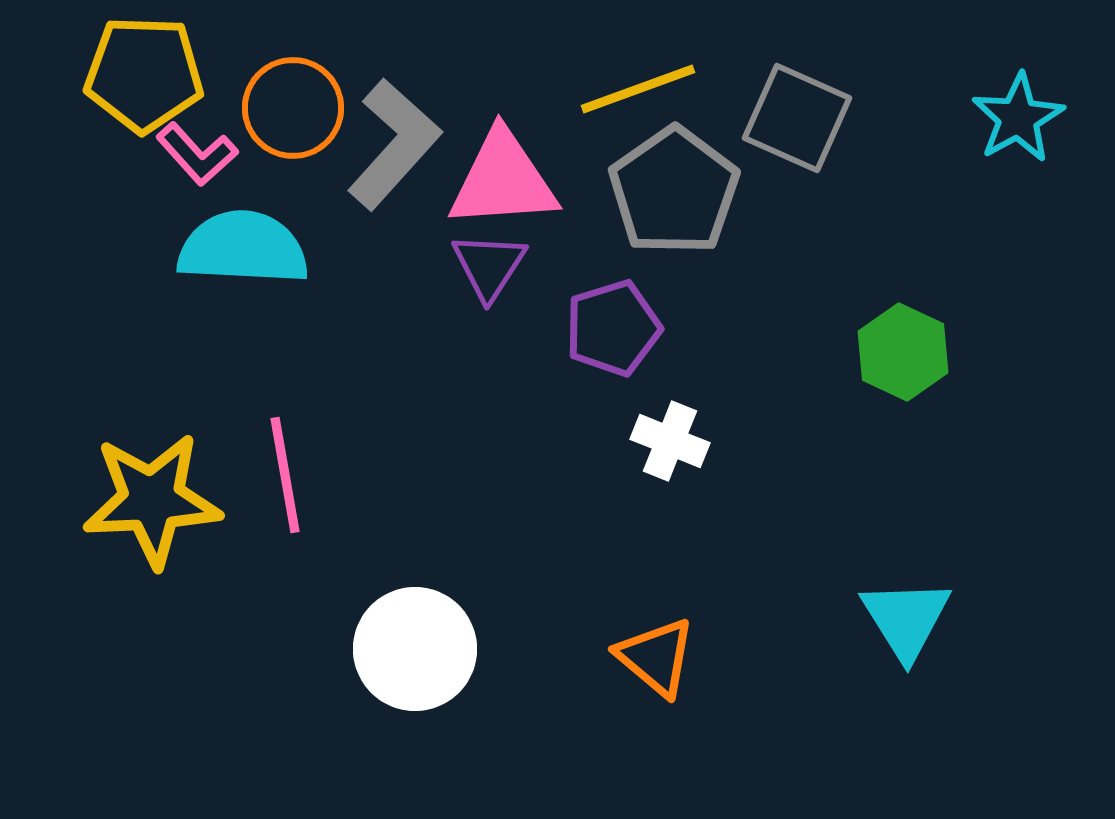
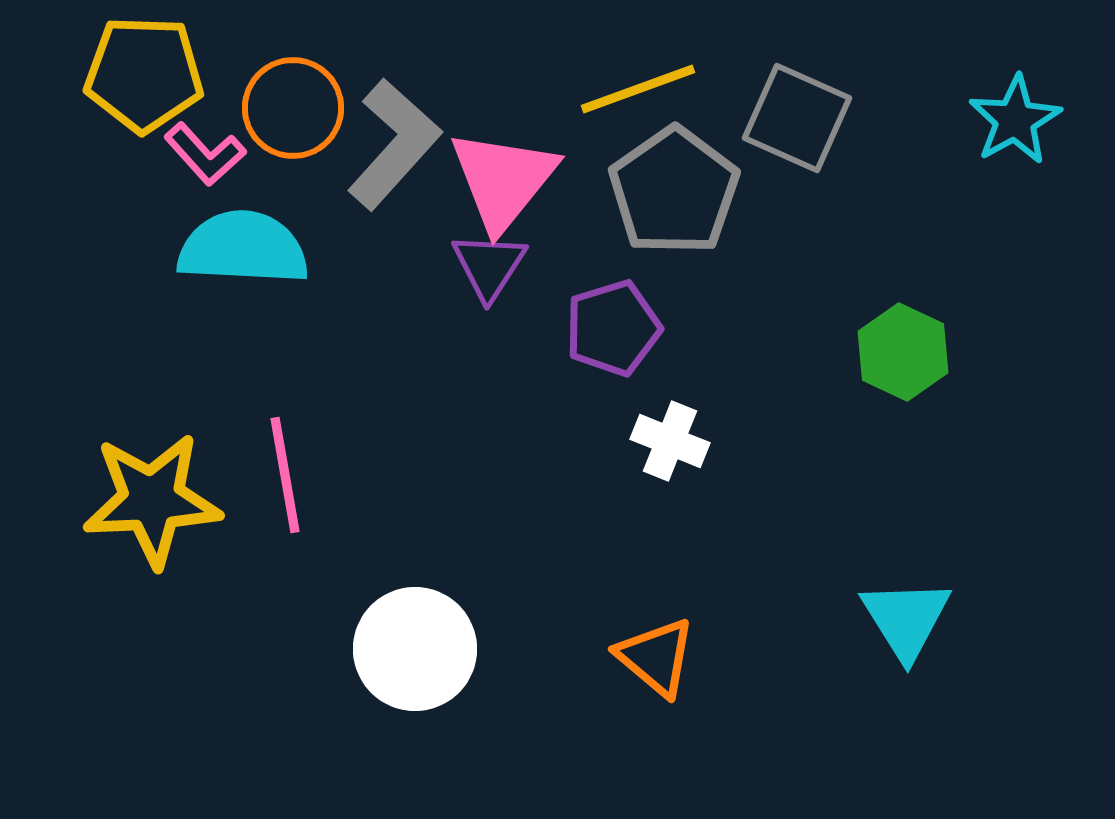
cyan star: moved 3 px left, 2 px down
pink L-shape: moved 8 px right
pink triangle: rotated 47 degrees counterclockwise
